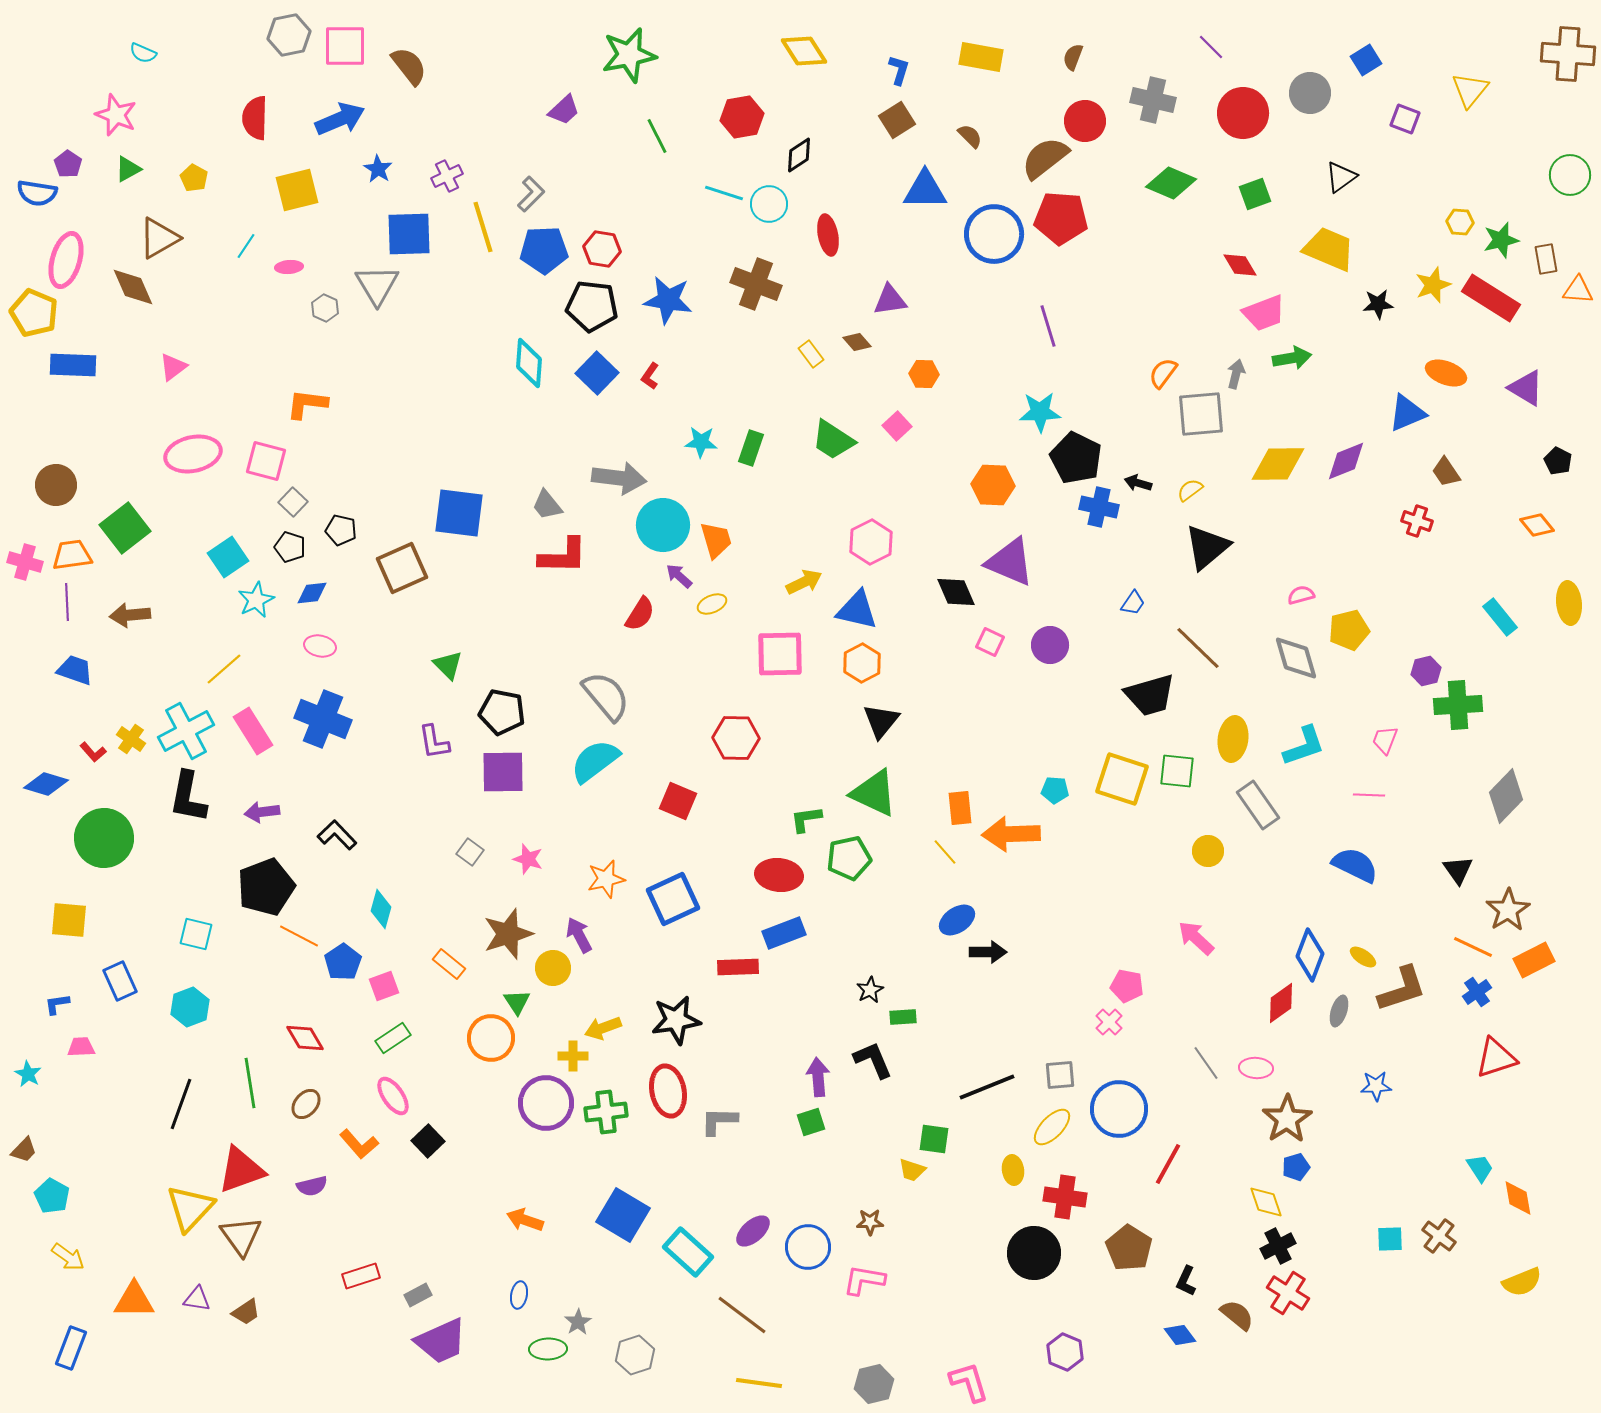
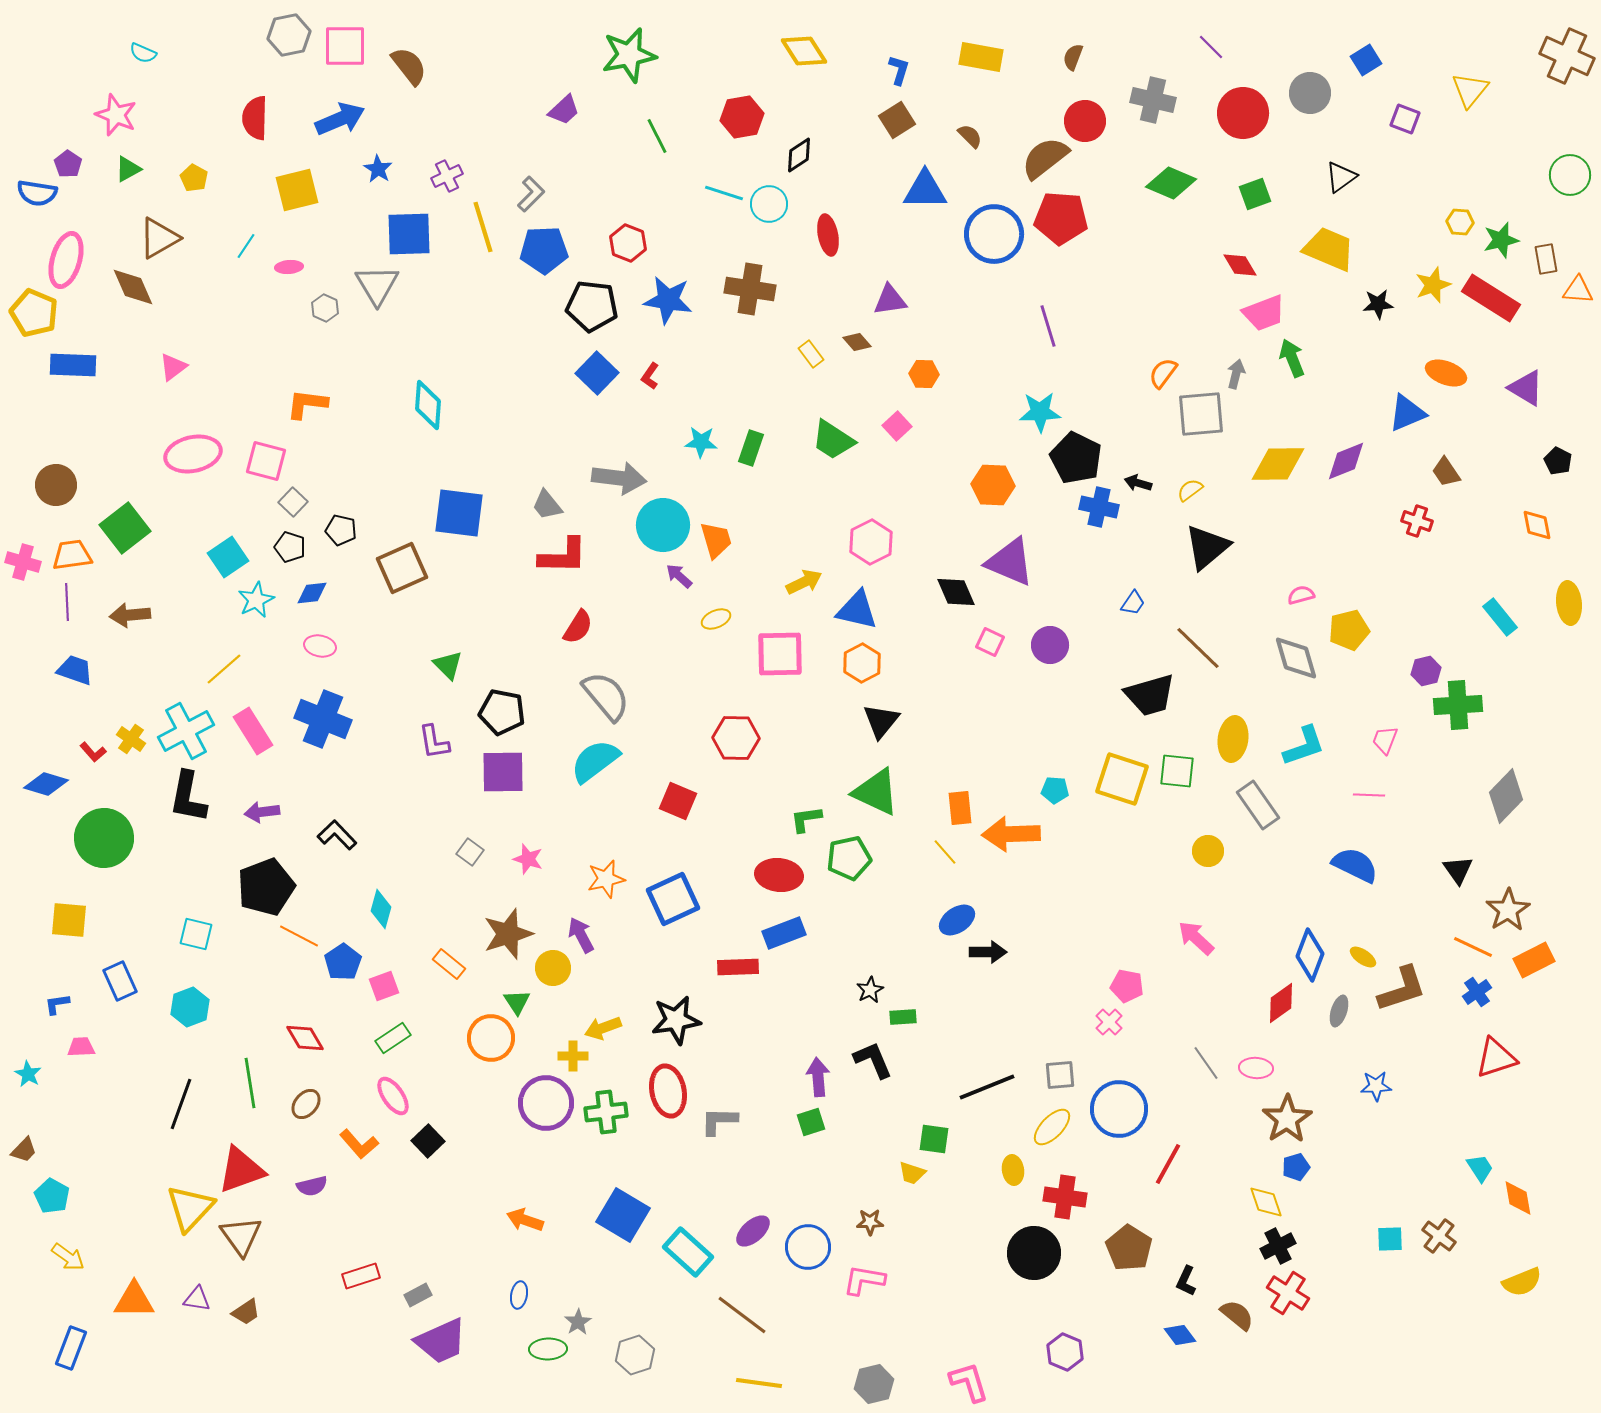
brown cross at (1568, 54): moved 1 px left, 2 px down; rotated 20 degrees clockwise
red hexagon at (602, 249): moved 26 px right, 6 px up; rotated 12 degrees clockwise
brown cross at (756, 284): moved 6 px left, 5 px down; rotated 12 degrees counterclockwise
green arrow at (1292, 358): rotated 102 degrees counterclockwise
cyan diamond at (529, 363): moved 101 px left, 42 px down
orange diamond at (1537, 525): rotated 28 degrees clockwise
pink cross at (25, 562): moved 2 px left
yellow ellipse at (712, 604): moved 4 px right, 15 px down
red semicircle at (640, 614): moved 62 px left, 13 px down
green triangle at (874, 793): moved 2 px right, 1 px up
purple arrow at (579, 935): moved 2 px right
yellow trapezoid at (912, 1170): moved 3 px down
